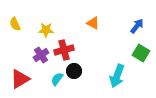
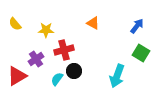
yellow semicircle: rotated 16 degrees counterclockwise
purple cross: moved 5 px left, 4 px down
red triangle: moved 3 px left, 3 px up
